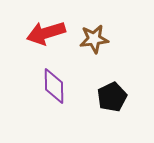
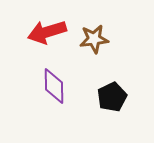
red arrow: moved 1 px right, 1 px up
